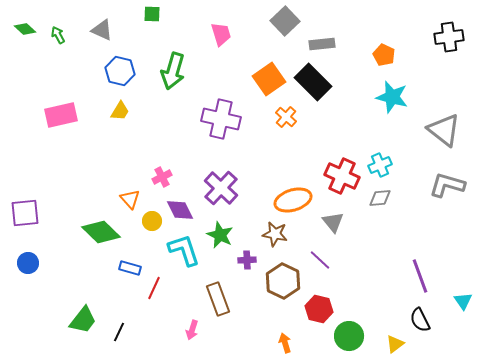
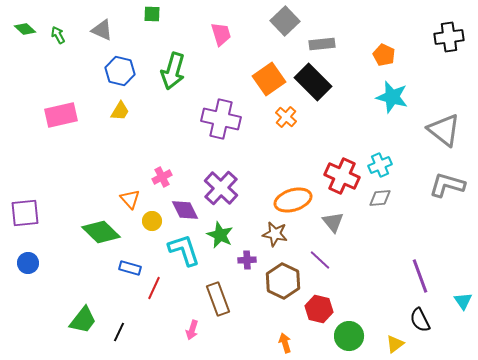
purple diamond at (180, 210): moved 5 px right
